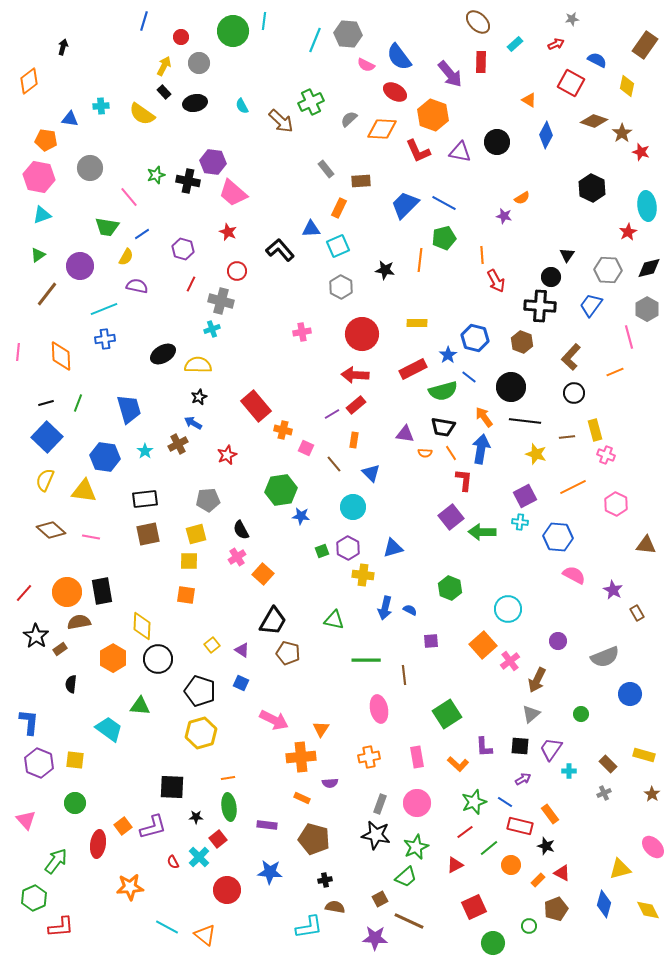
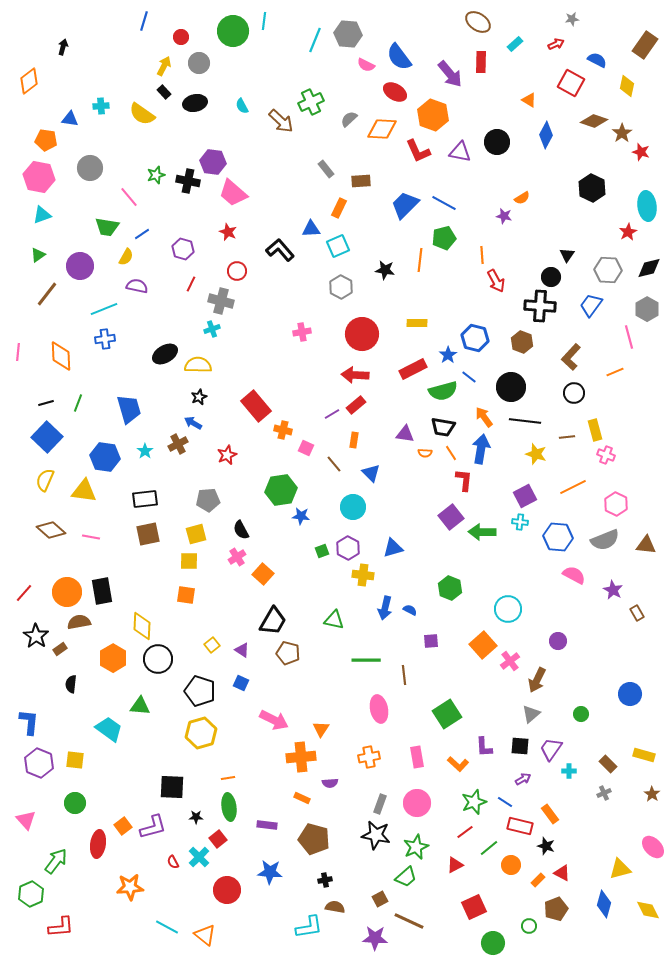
brown ellipse at (478, 22): rotated 10 degrees counterclockwise
black ellipse at (163, 354): moved 2 px right
gray semicircle at (605, 657): moved 117 px up
green hexagon at (34, 898): moved 3 px left, 4 px up
